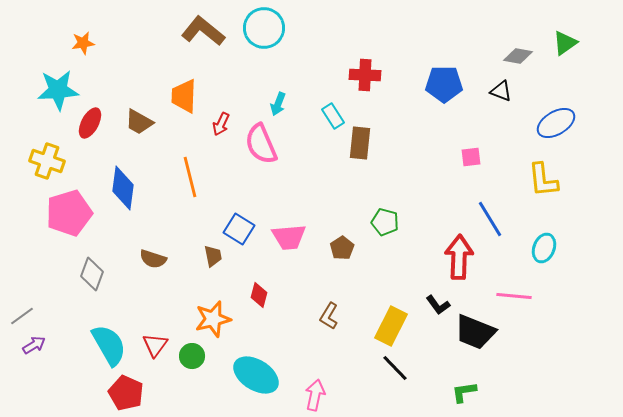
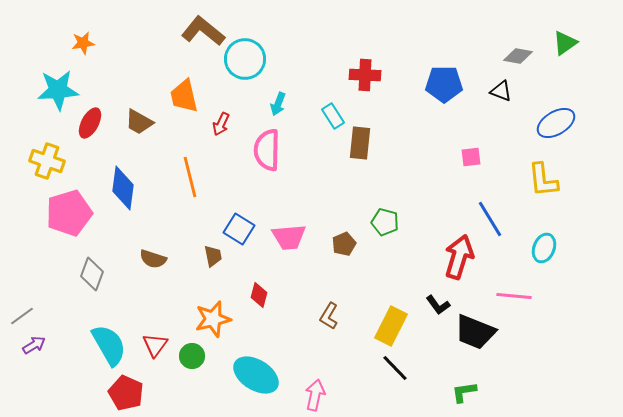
cyan circle at (264, 28): moved 19 px left, 31 px down
orange trapezoid at (184, 96): rotated 15 degrees counterclockwise
pink semicircle at (261, 144): moved 6 px right, 6 px down; rotated 24 degrees clockwise
brown pentagon at (342, 248): moved 2 px right, 4 px up; rotated 10 degrees clockwise
red arrow at (459, 257): rotated 15 degrees clockwise
